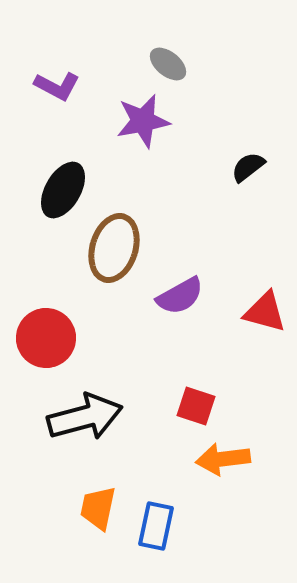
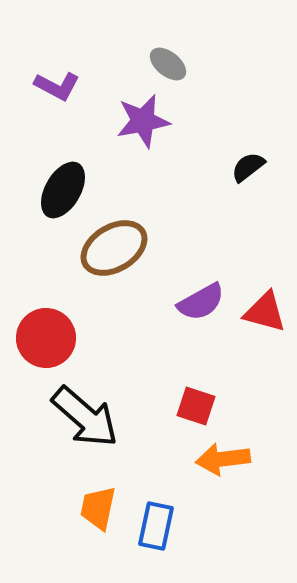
brown ellipse: rotated 42 degrees clockwise
purple semicircle: moved 21 px right, 6 px down
black arrow: rotated 56 degrees clockwise
